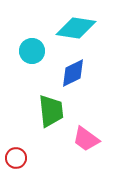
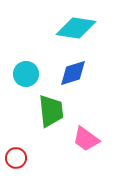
cyan circle: moved 6 px left, 23 px down
blue diamond: rotated 8 degrees clockwise
